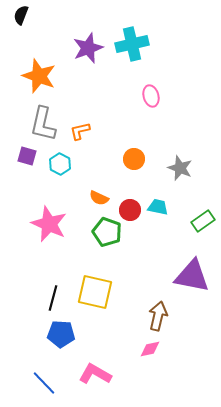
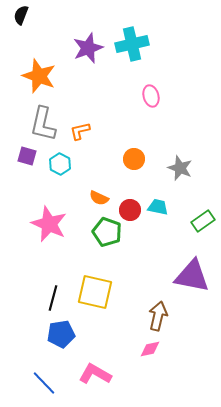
blue pentagon: rotated 12 degrees counterclockwise
